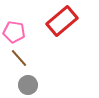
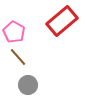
pink pentagon: rotated 20 degrees clockwise
brown line: moved 1 px left, 1 px up
